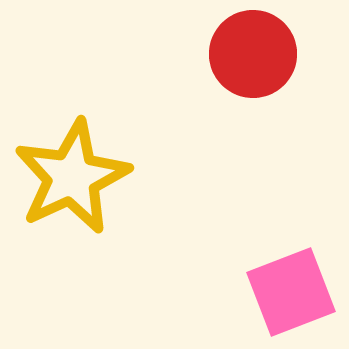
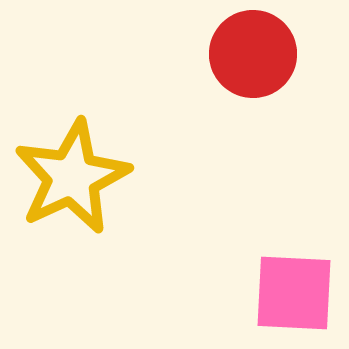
pink square: moved 3 px right, 1 px down; rotated 24 degrees clockwise
